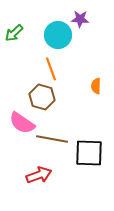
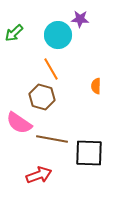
orange line: rotated 10 degrees counterclockwise
pink semicircle: moved 3 px left
